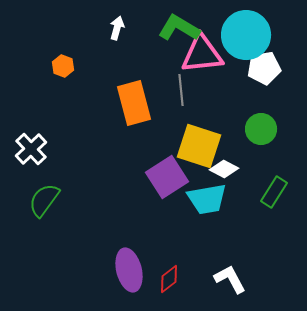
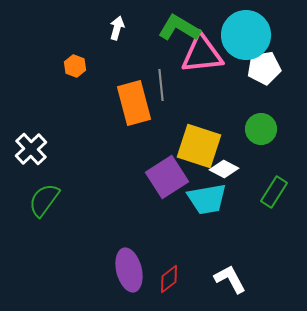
orange hexagon: moved 12 px right
gray line: moved 20 px left, 5 px up
